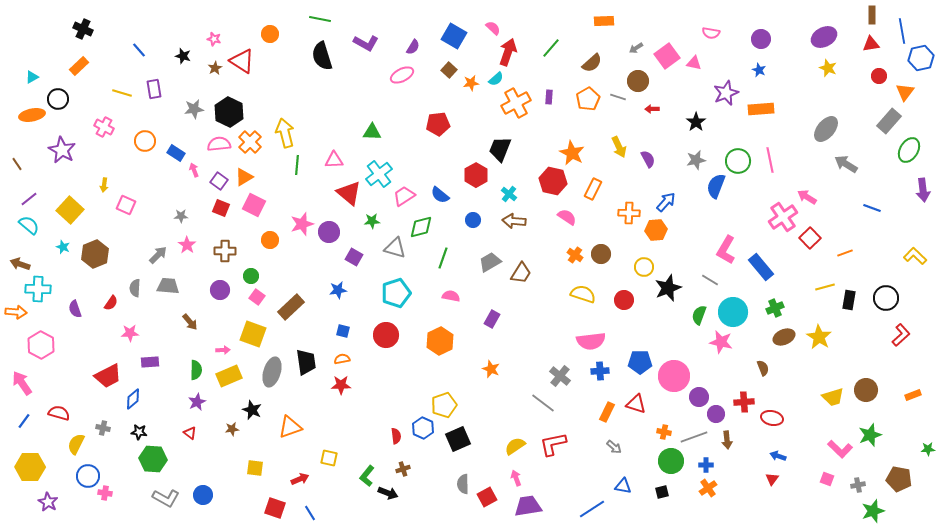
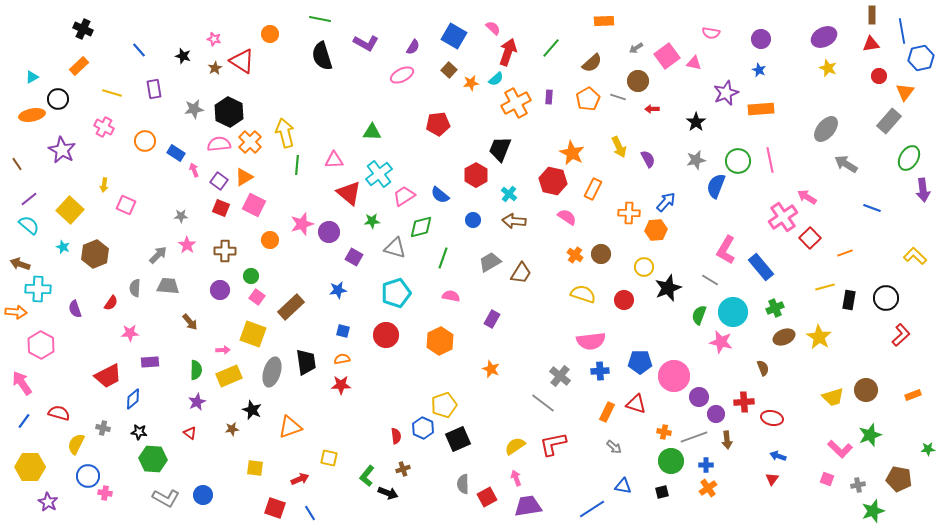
yellow line at (122, 93): moved 10 px left
green ellipse at (909, 150): moved 8 px down
